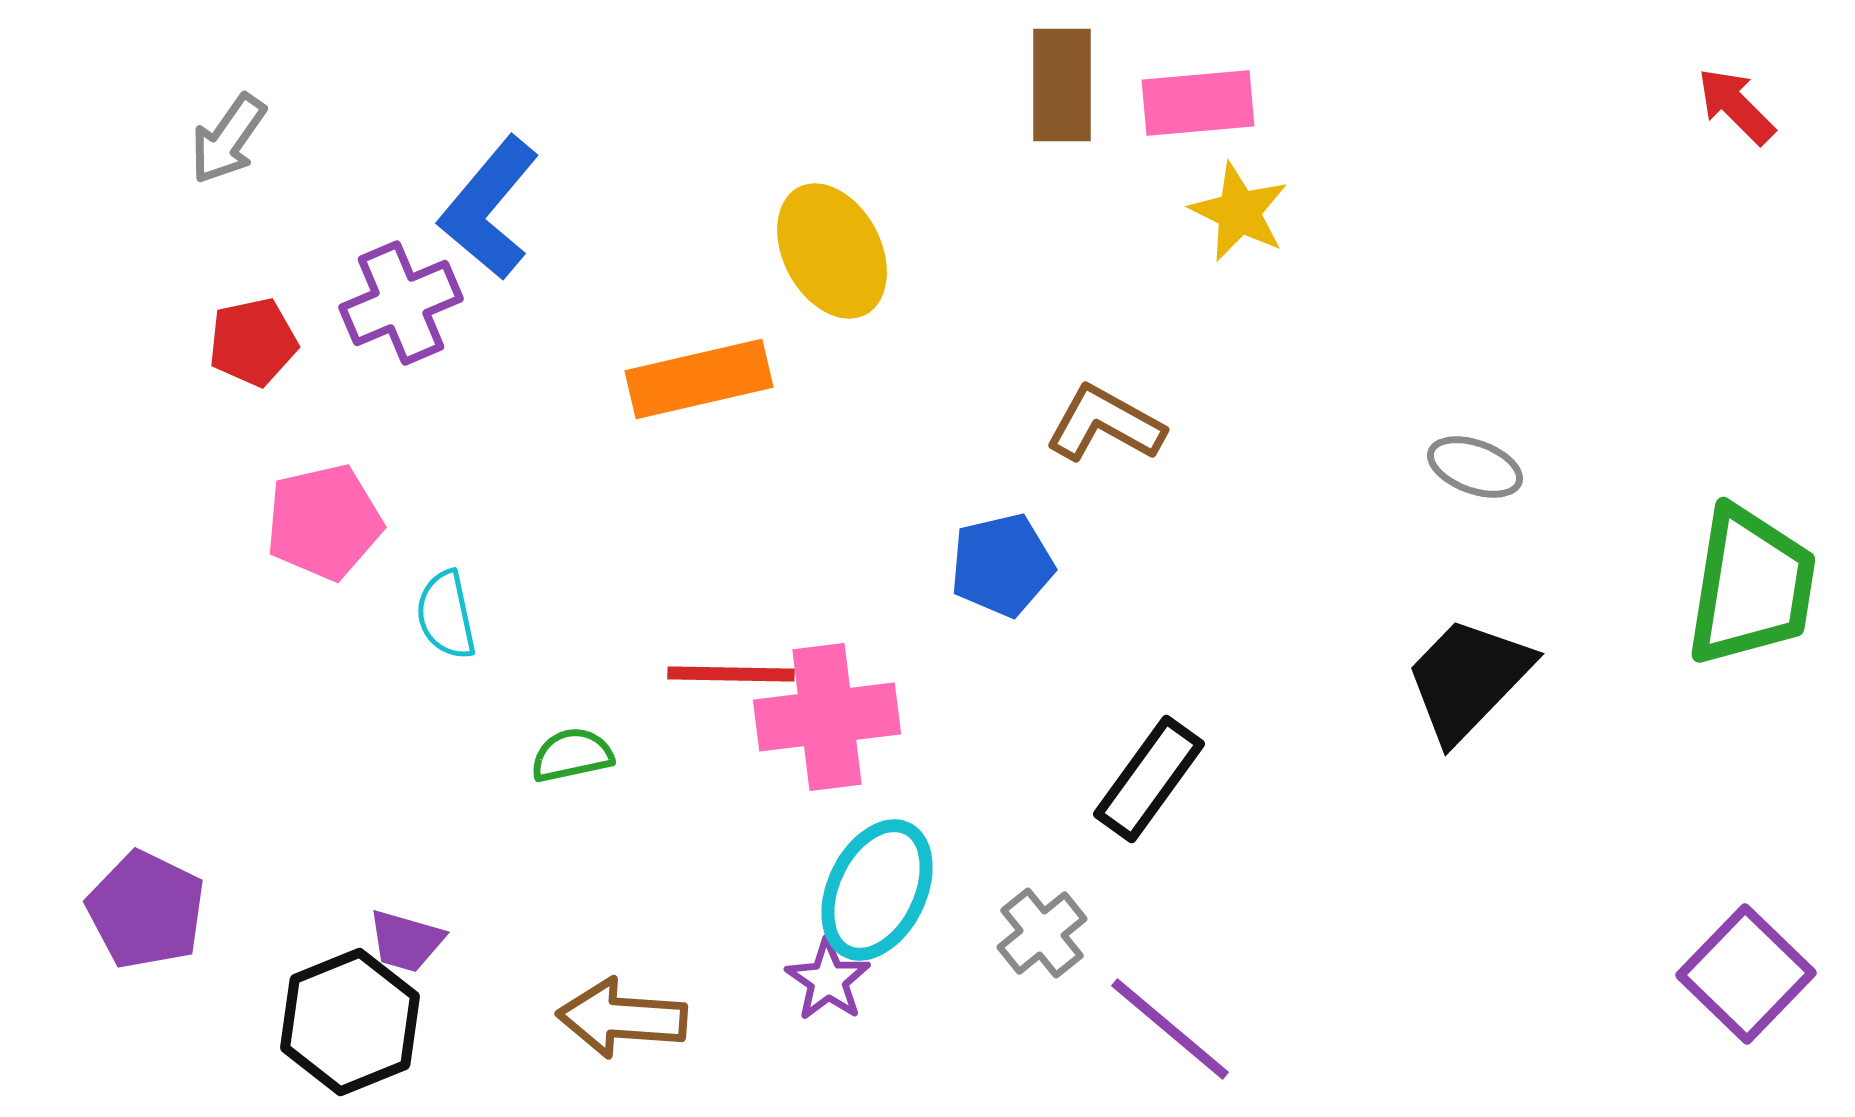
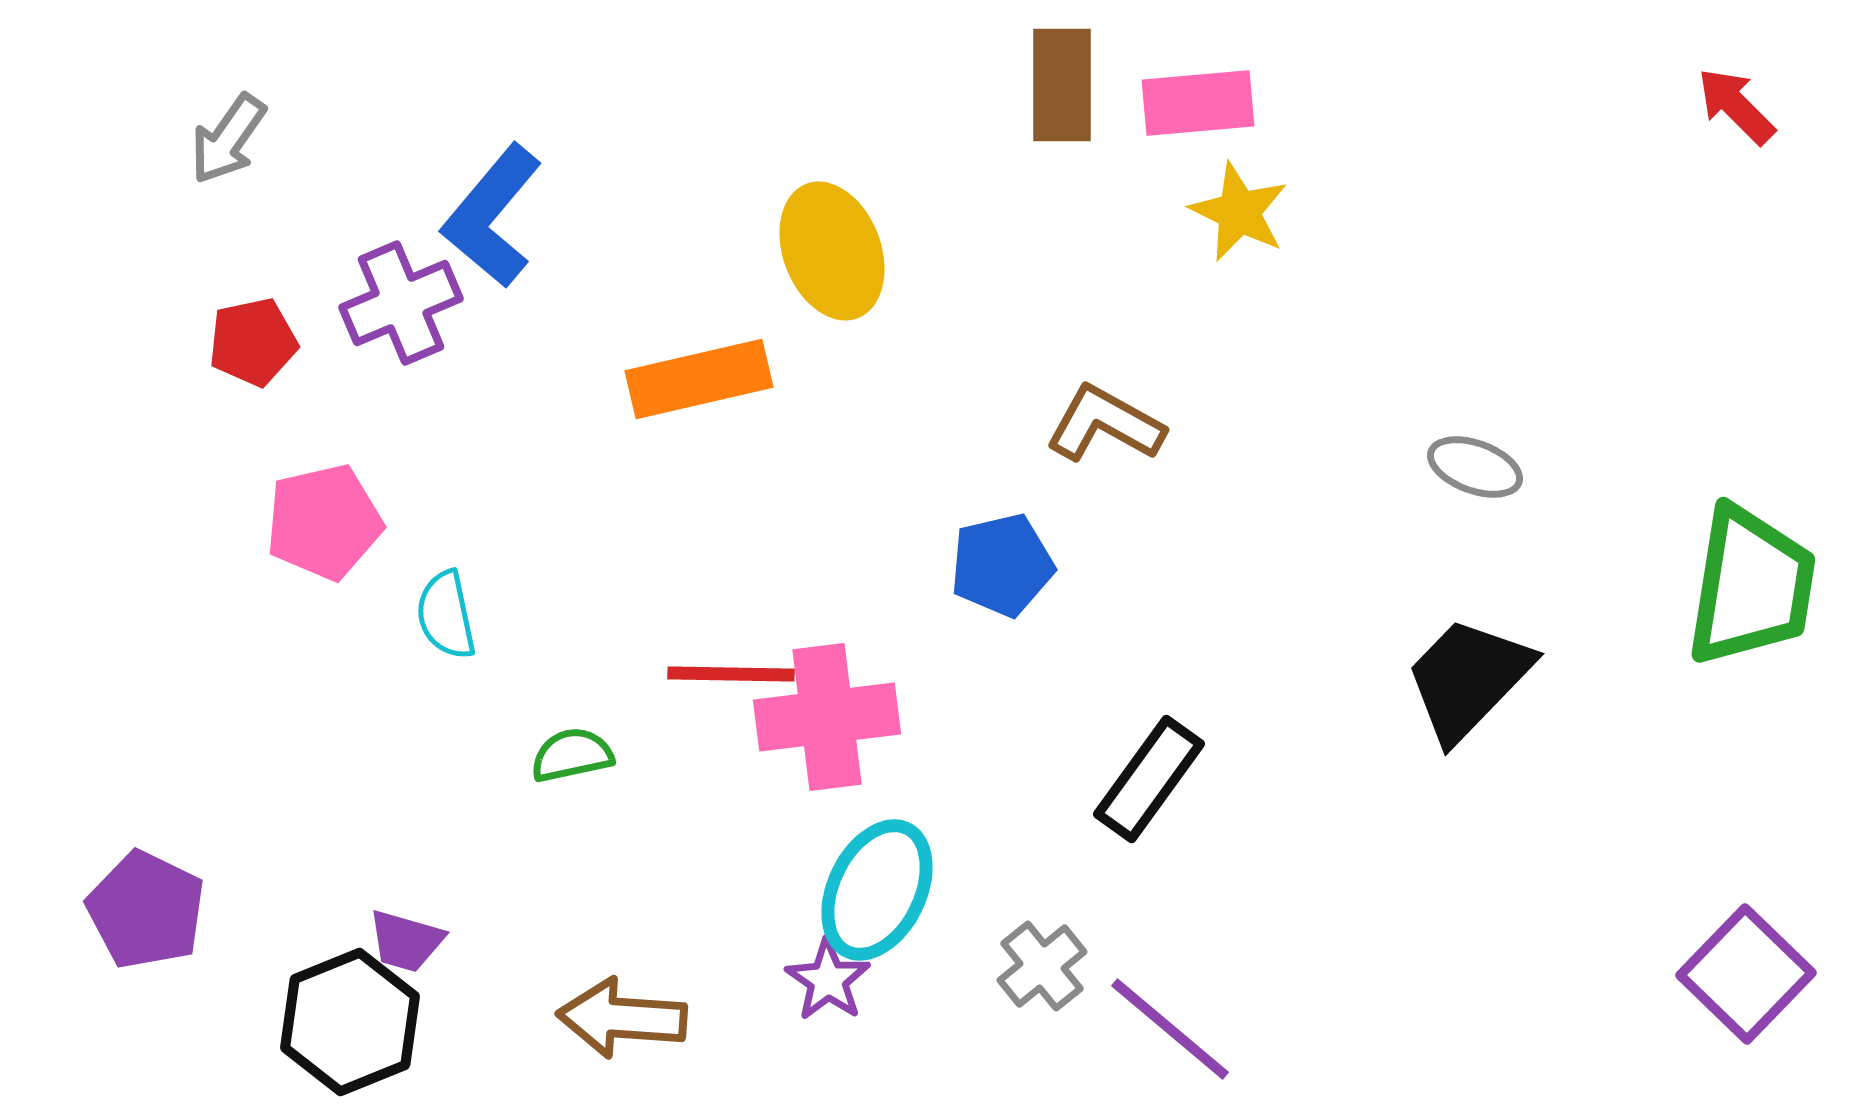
blue L-shape: moved 3 px right, 8 px down
yellow ellipse: rotated 7 degrees clockwise
gray cross: moved 33 px down
